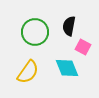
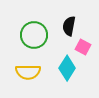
green circle: moved 1 px left, 3 px down
cyan diamond: rotated 55 degrees clockwise
yellow semicircle: rotated 55 degrees clockwise
